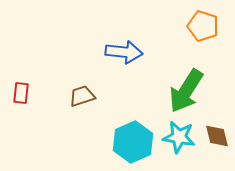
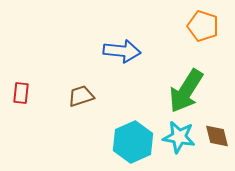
blue arrow: moved 2 px left, 1 px up
brown trapezoid: moved 1 px left
